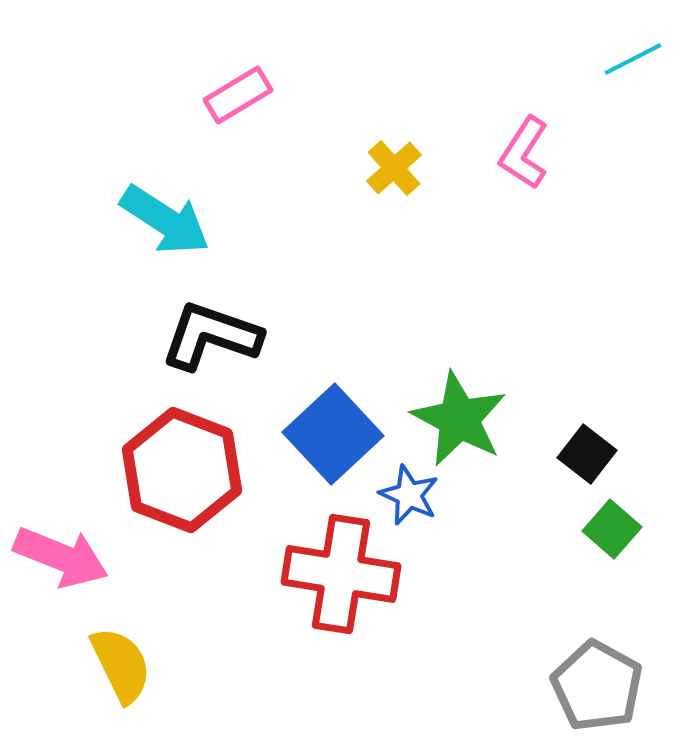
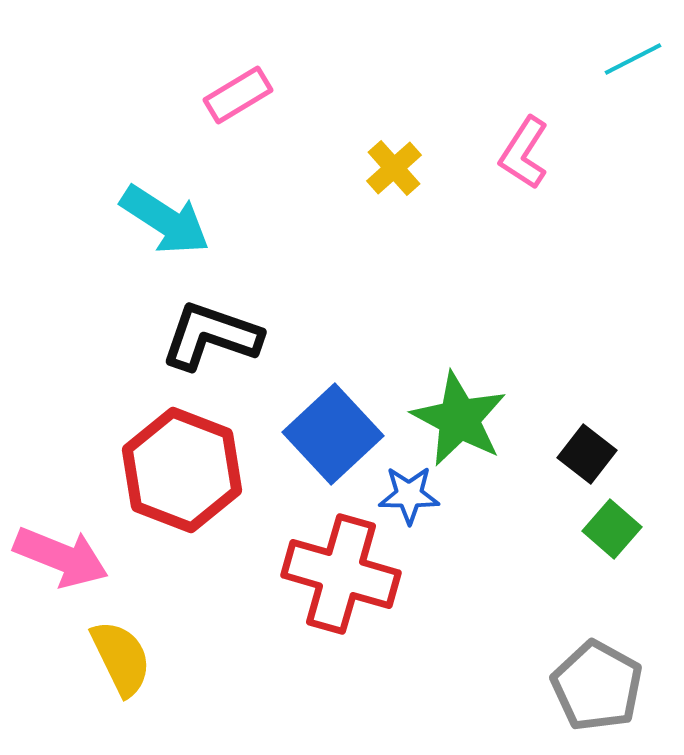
blue star: rotated 24 degrees counterclockwise
red cross: rotated 7 degrees clockwise
yellow semicircle: moved 7 px up
